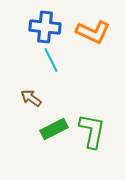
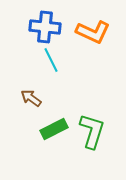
green L-shape: rotated 6 degrees clockwise
